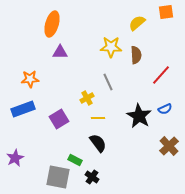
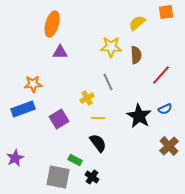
orange star: moved 3 px right, 5 px down
